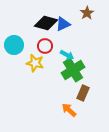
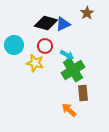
brown rectangle: rotated 28 degrees counterclockwise
